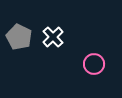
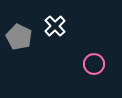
white cross: moved 2 px right, 11 px up
